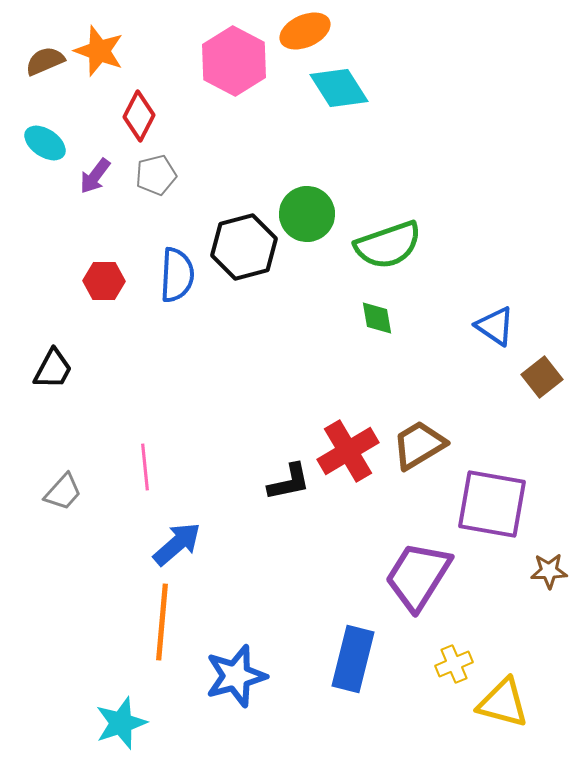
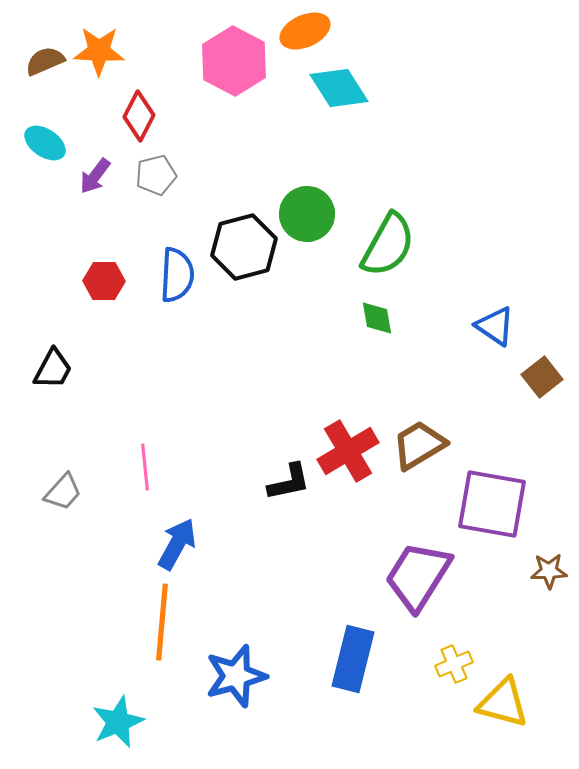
orange star: rotated 18 degrees counterclockwise
green semicircle: rotated 42 degrees counterclockwise
blue arrow: rotated 20 degrees counterclockwise
cyan star: moved 3 px left, 1 px up; rotated 4 degrees counterclockwise
